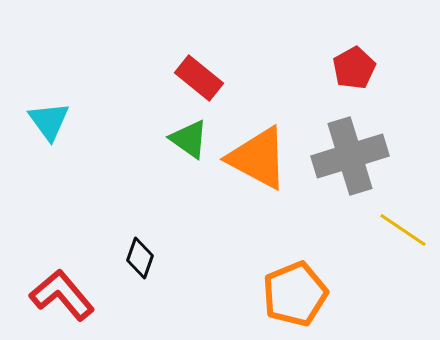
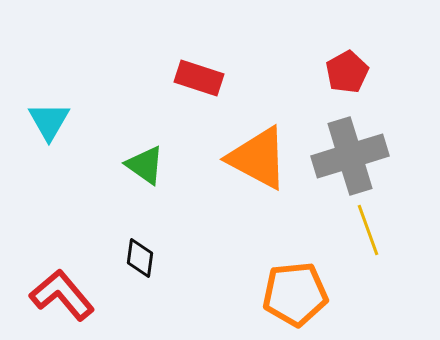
red pentagon: moved 7 px left, 4 px down
red rectangle: rotated 21 degrees counterclockwise
cyan triangle: rotated 6 degrees clockwise
green triangle: moved 44 px left, 26 px down
yellow line: moved 35 px left; rotated 36 degrees clockwise
black diamond: rotated 12 degrees counterclockwise
orange pentagon: rotated 16 degrees clockwise
